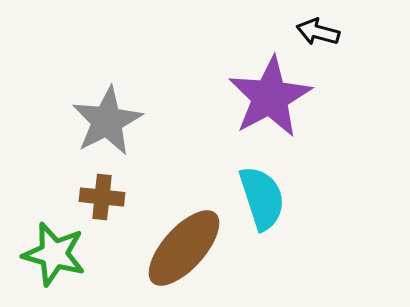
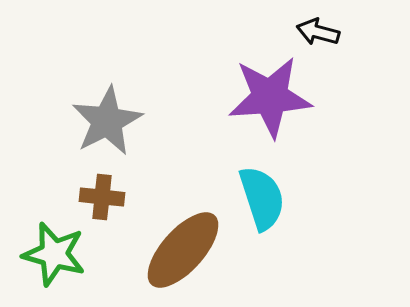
purple star: rotated 24 degrees clockwise
brown ellipse: moved 1 px left, 2 px down
